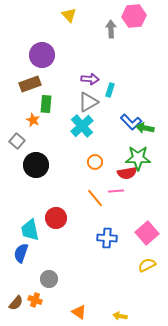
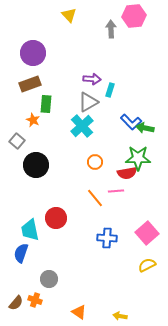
purple circle: moved 9 px left, 2 px up
purple arrow: moved 2 px right
